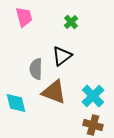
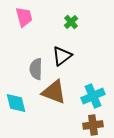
cyan cross: rotated 20 degrees clockwise
brown cross: rotated 24 degrees counterclockwise
